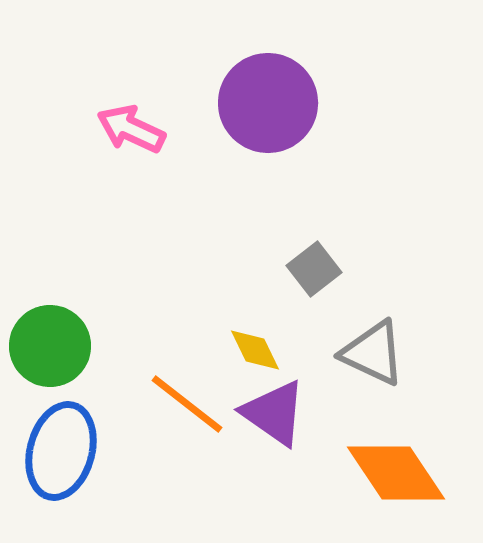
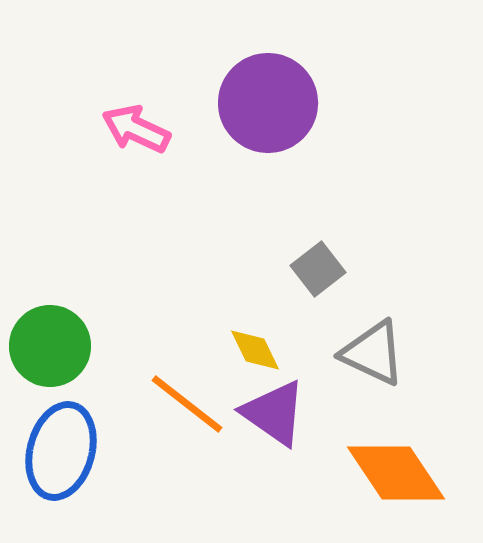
pink arrow: moved 5 px right
gray square: moved 4 px right
